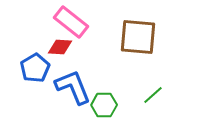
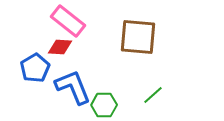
pink rectangle: moved 3 px left, 1 px up
